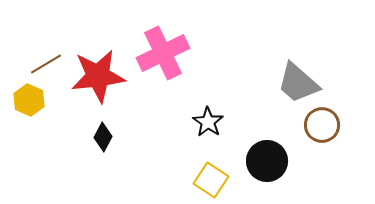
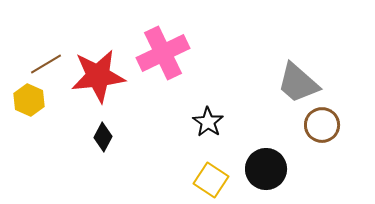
black circle: moved 1 px left, 8 px down
